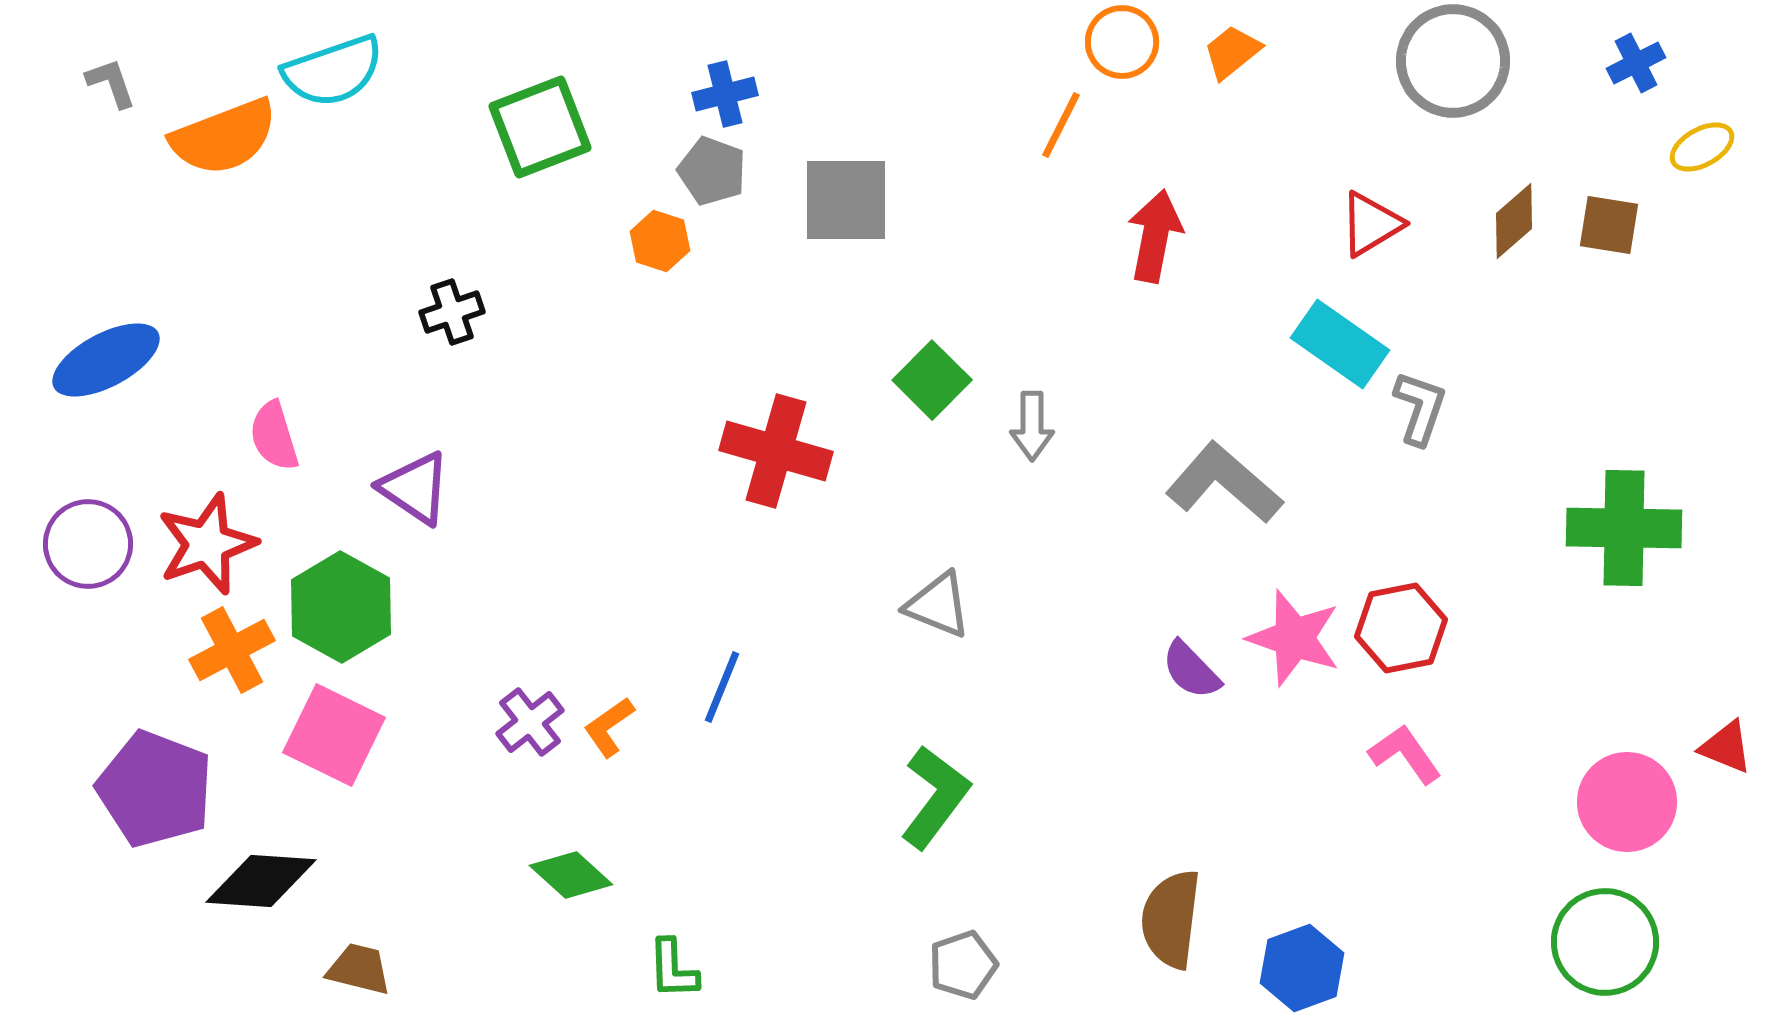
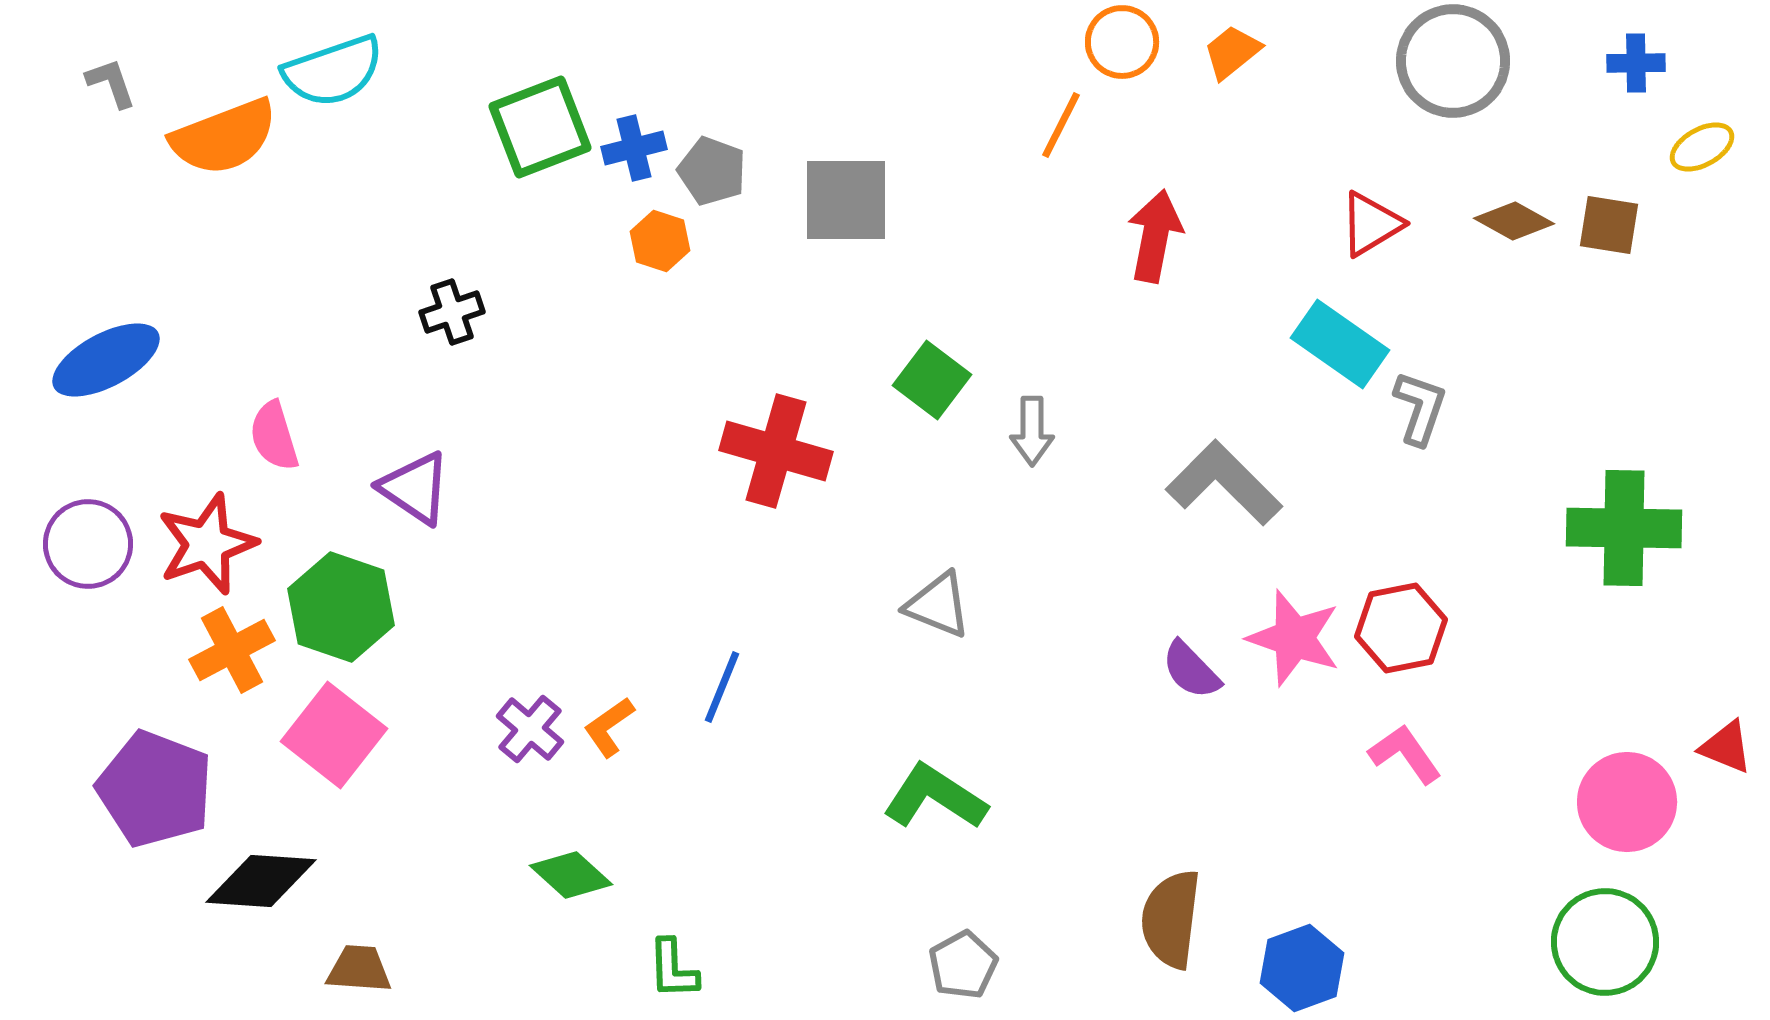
blue cross at (1636, 63): rotated 26 degrees clockwise
blue cross at (725, 94): moved 91 px left, 54 px down
brown diamond at (1514, 221): rotated 70 degrees clockwise
green square at (932, 380): rotated 8 degrees counterclockwise
gray arrow at (1032, 426): moved 5 px down
gray L-shape at (1224, 483): rotated 4 degrees clockwise
green hexagon at (341, 607): rotated 10 degrees counterclockwise
purple cross at (530, 722): moved 7 px down; rotated 12 degrees counterclockwise
pink square at (334, 735): rotated 12 degrees clockwise
green L-shape at (935, 797): rotated 94 degrees counterclockwise
gray pentagon at (963, 965): rotated 10 degrees counterclockwise
brown trapezoid at (359, 969): rotated 10 degrees counterclockwise
